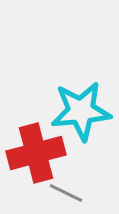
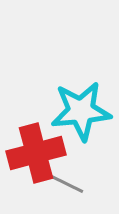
gray line: moved 1 px right, 9 px up
